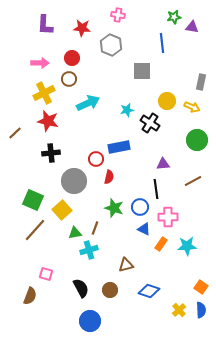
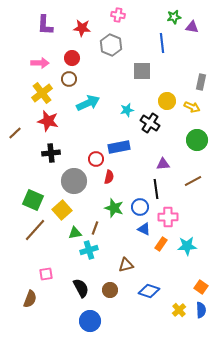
yellow cross at (44, 93): moved 2 px left; rotated 10 degrees counterclockwise
pink square at (46, 274): rotated 24 degrees counterclockwise
brown semicircle at (30, 296): moved 3 px down
